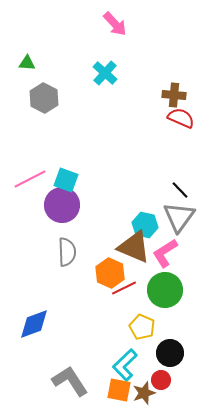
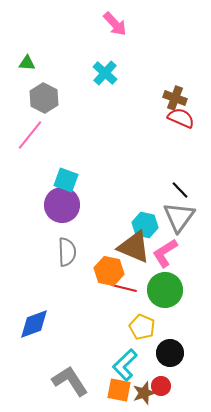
brown cross: moved 1 px right, 3 px down; rotated 15 degrees clockwise
pink line: moved 44 px up; rotated 24 degrees counterclockwise
orange hexagon: moved 1 px left, 2 px up; rotated 12 degrees counterclockwise
red line: rotated 40 degrees clockwise
red circle: moved 6 px down
